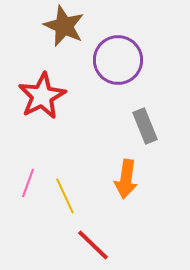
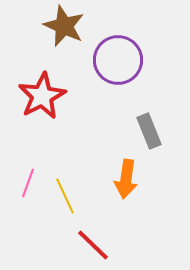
gray rectangle: moved 4 px right, 5 px down
